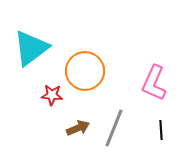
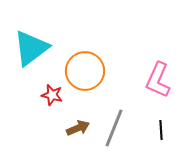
pink L-shape: moved 4 px right, 3 px up
red star: rotated 10 degrees clockwise
